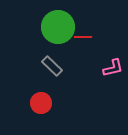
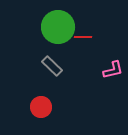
pink L-shape: moved 2 px down
red circle: moved 4 px down
